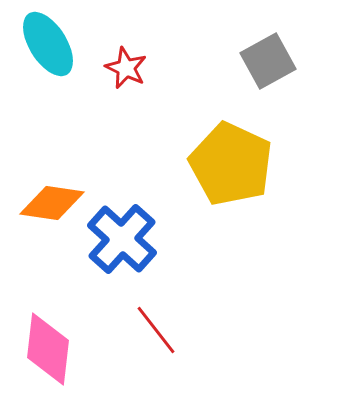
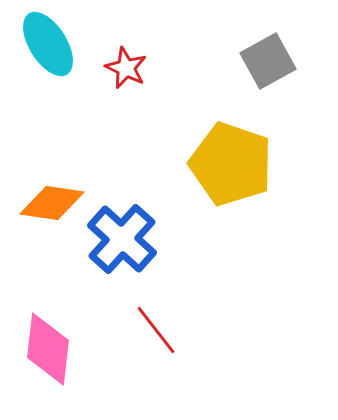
yellow pentagon: rotated 6 degrees counterclockwise
